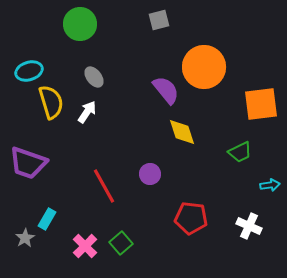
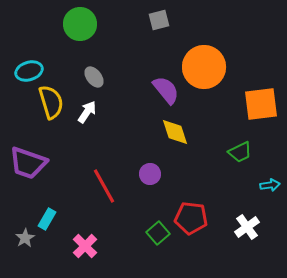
yellow diamond: moved 7 px left
white cross: moved 2 px left, 1 px down; rotated 30 degrees clockwise
green square: moved 37 px right, 10 px up
